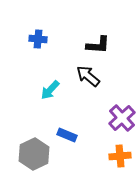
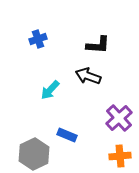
blue cross: rotated 24 degrees counterclockwise
black arrow: rotated 20 degrees counterclockwise
purple cross: moved 3 px left
